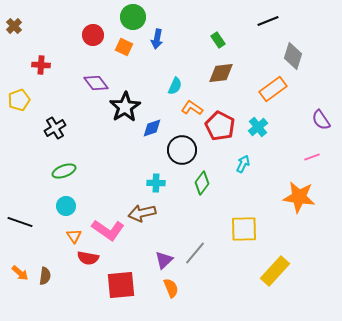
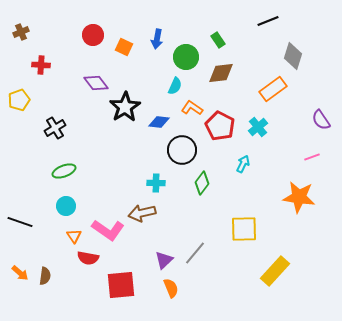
green circle at (133, 17): moved 53 px right, 40 px down
brown cross at (14, 26): moved 7 px right, 6 px down; rotated 21 degrees clockwise
blue diamond at (152, 128): moved 7 px right, 6 px up; rotated 25 degrees clockwise
